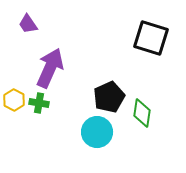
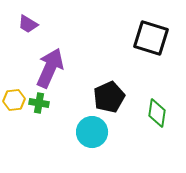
purple trapezoid: rotated 25 degrees counterclockwise
yellow hexagon: rotated 25 degrees clockwise
green diamond: moved 15 px right
cyan circle: moved 5 px left
